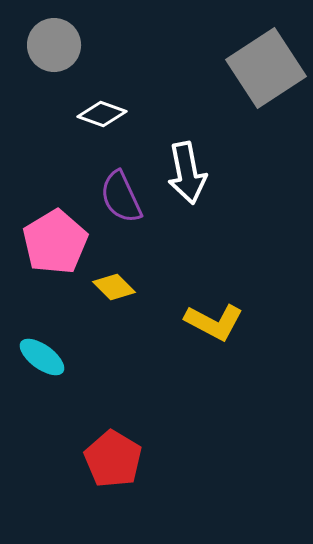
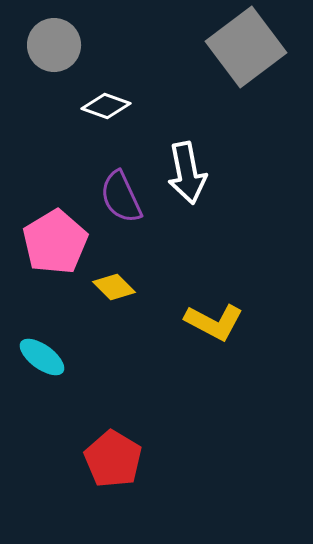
gray square: moved 20 px left, 21 px up; rotated 4 degrees counterclockwise
white diamond: moved 4 px right, 8 px up
